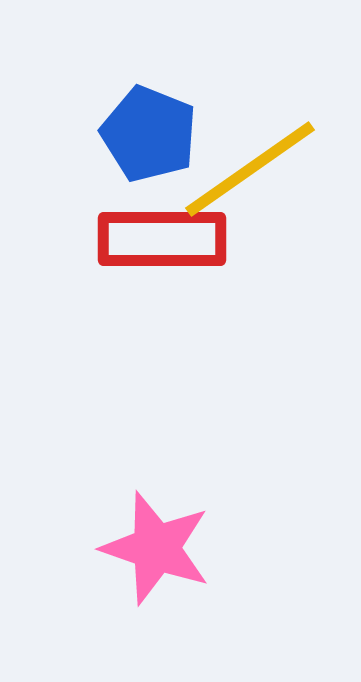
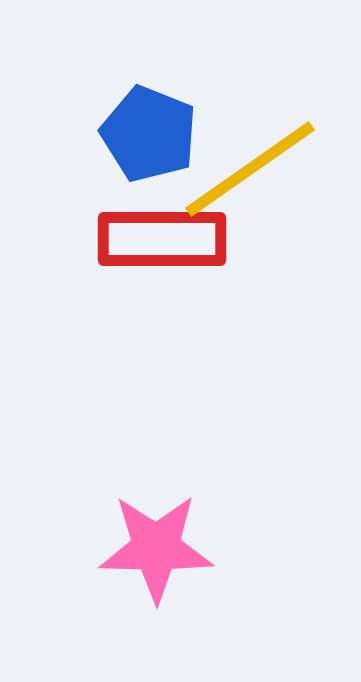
pink star: rotated 18 degrees counterclockwise
